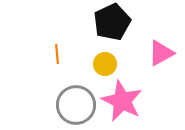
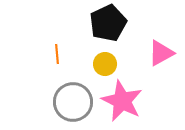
black pentagon: moved 4 px left, 1 px down
gray circle: moved 3 px left, 3 px up
